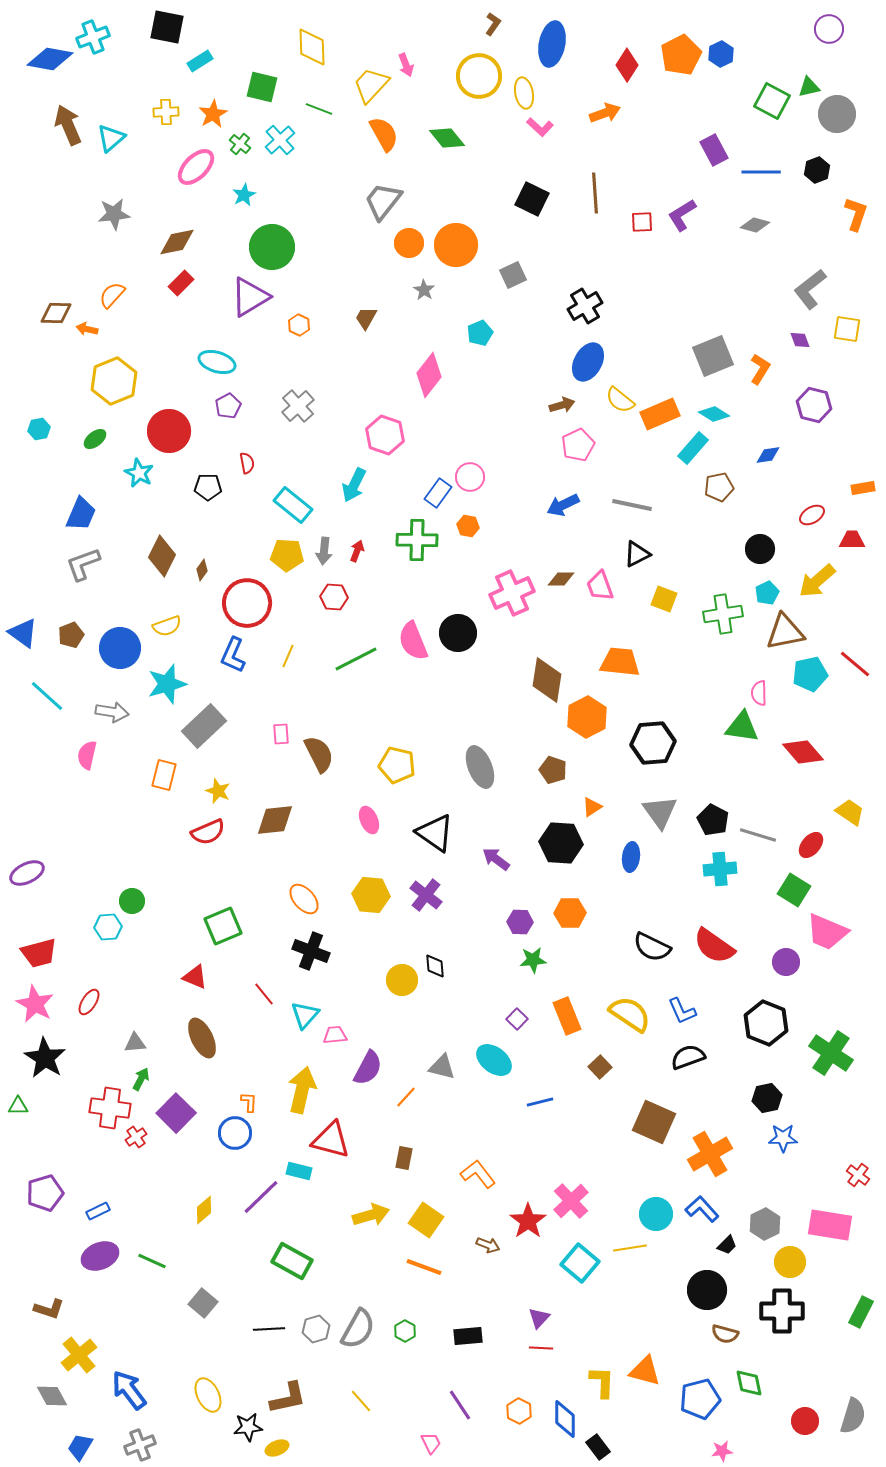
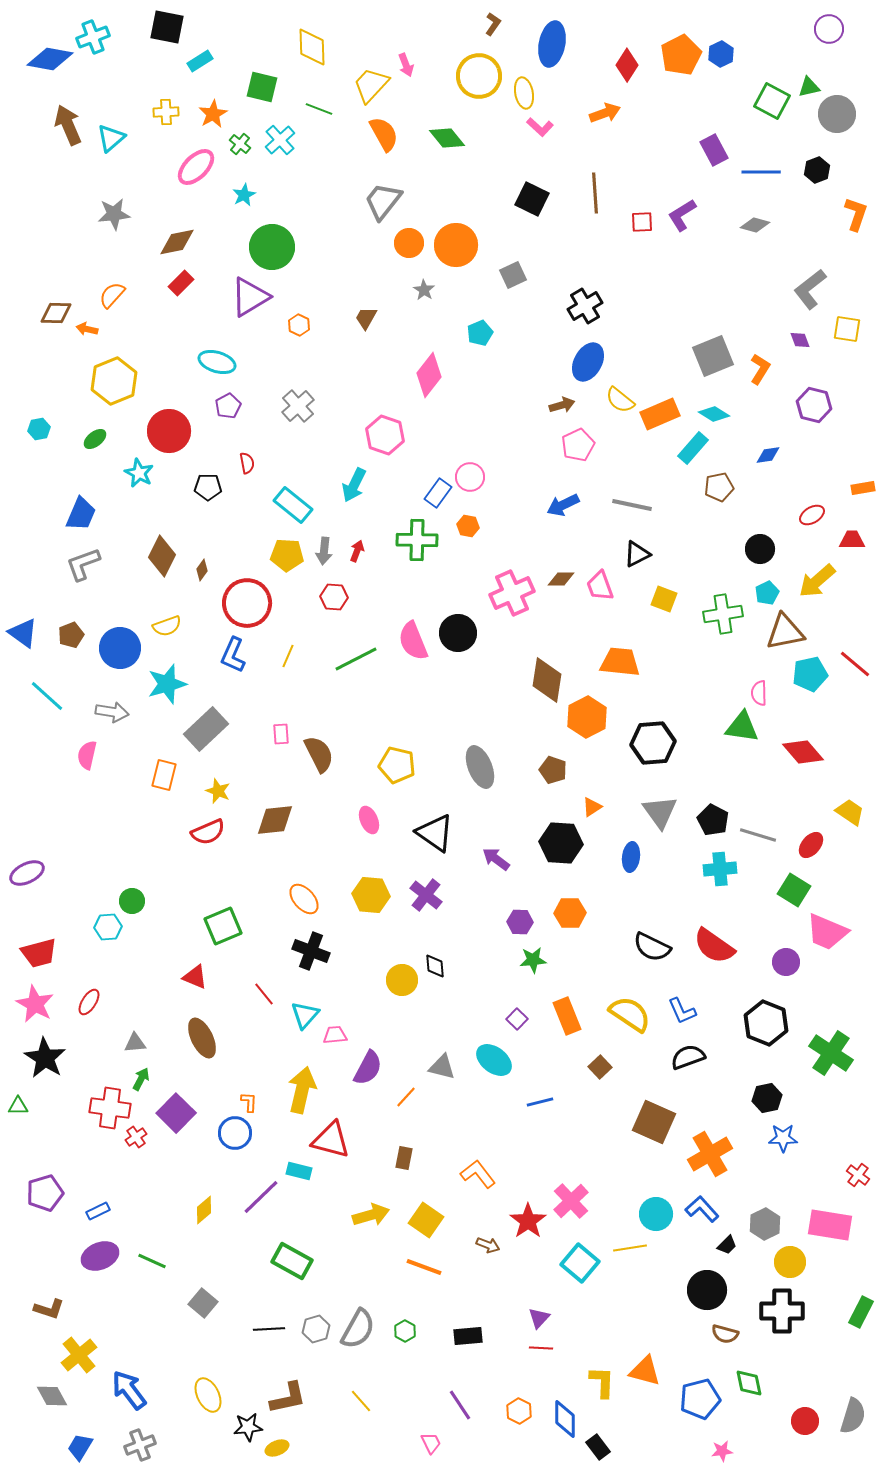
gray rectangle at (204, 726): moved 2 px right, 3 px down
